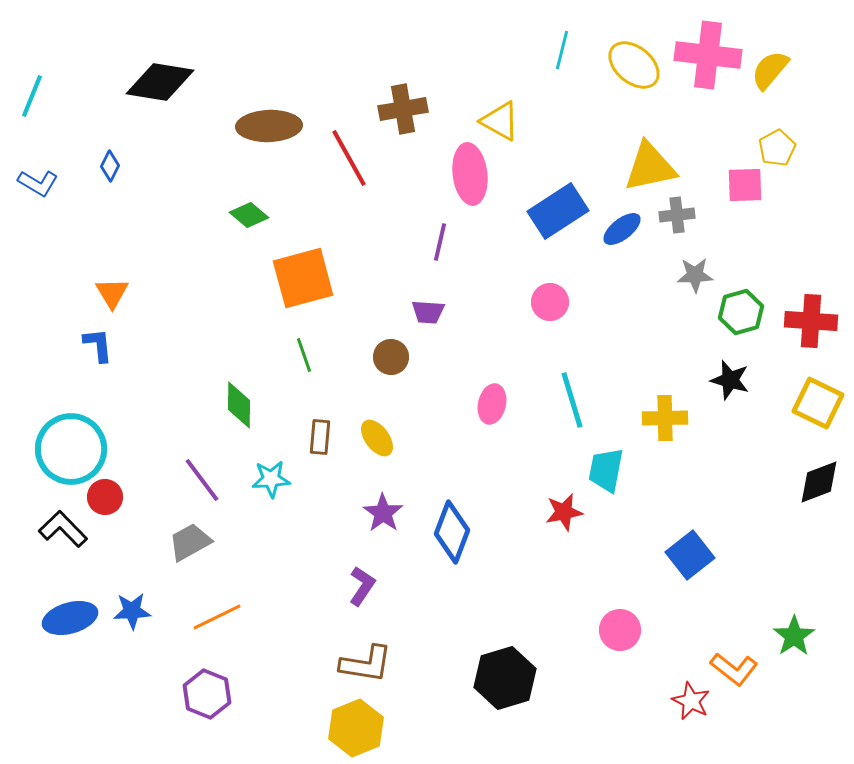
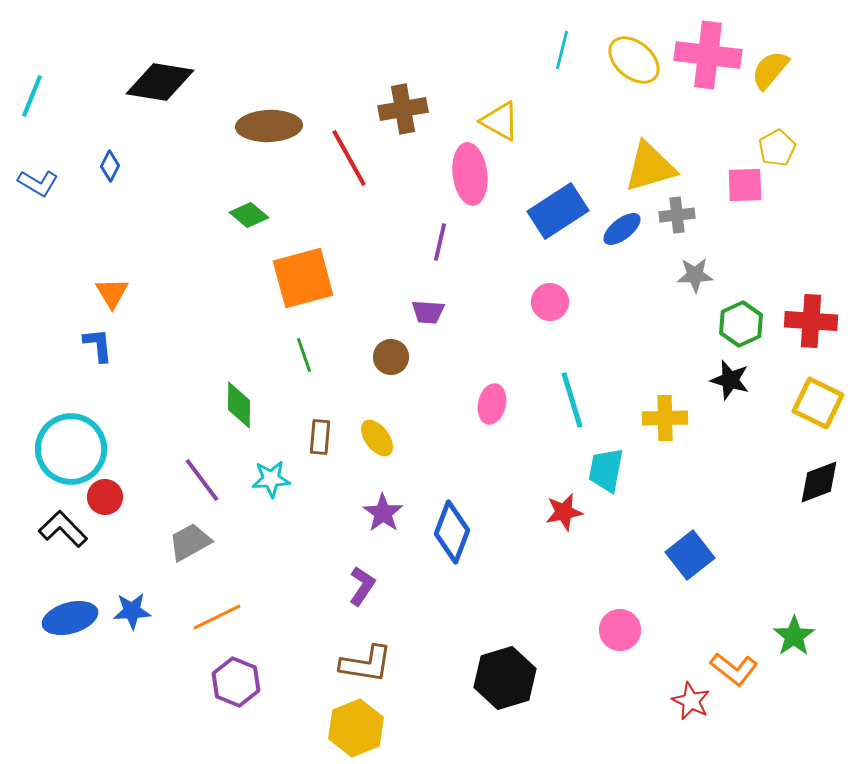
yellow ellipse at (634, 65): moved 5 px up
yellow triangle at (650, 167): rotated 4 degrees counterclockwise
green hexagon at (741, 312): moved 12 px down; rotated 9 degrees counterclockwise
purple hexagon at (207, 694): moved 29 px right, 12 px up
